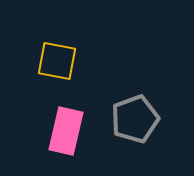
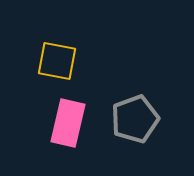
pink rectangle: moved 2 px right, 8 px up
